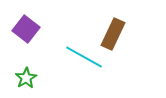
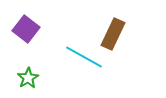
green star: moved 2 px right
